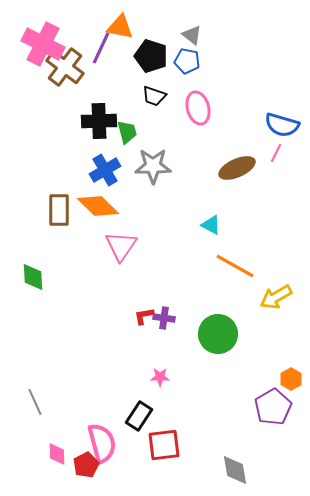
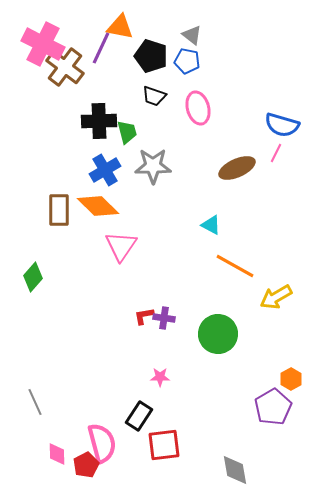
green diamond: rotated 44 degrees clockwise
